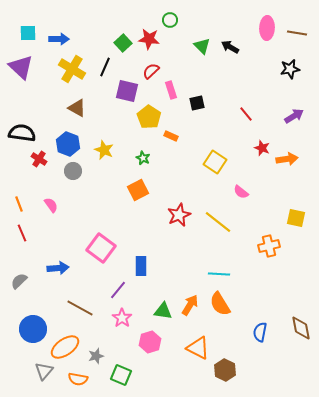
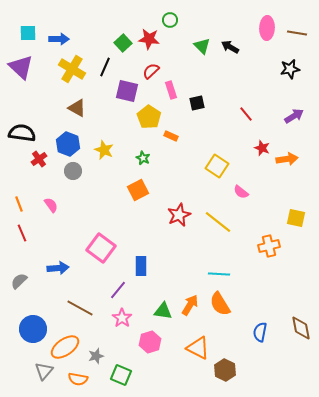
red cross at (39, 159): rotated 21 degrees clockwise
yellow square at (215, 162): moved 2 px right, 4 px down
